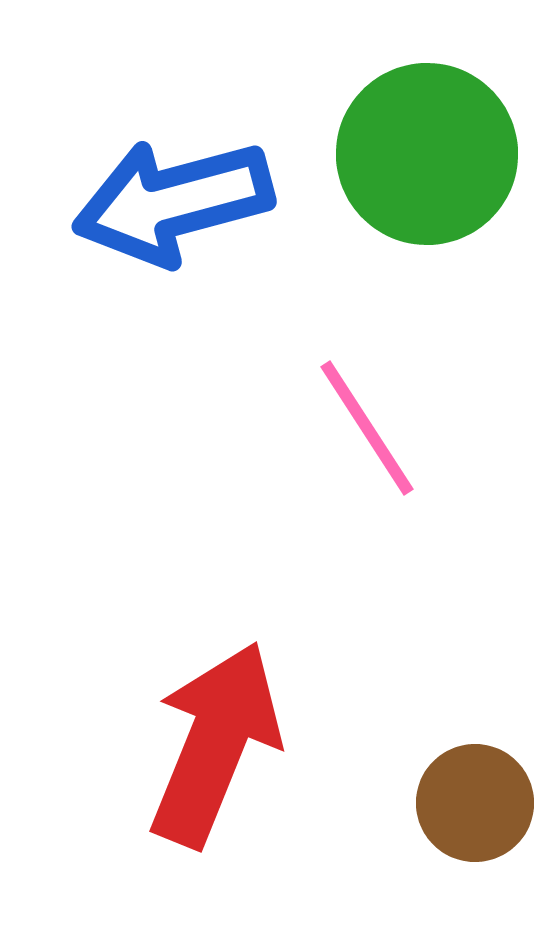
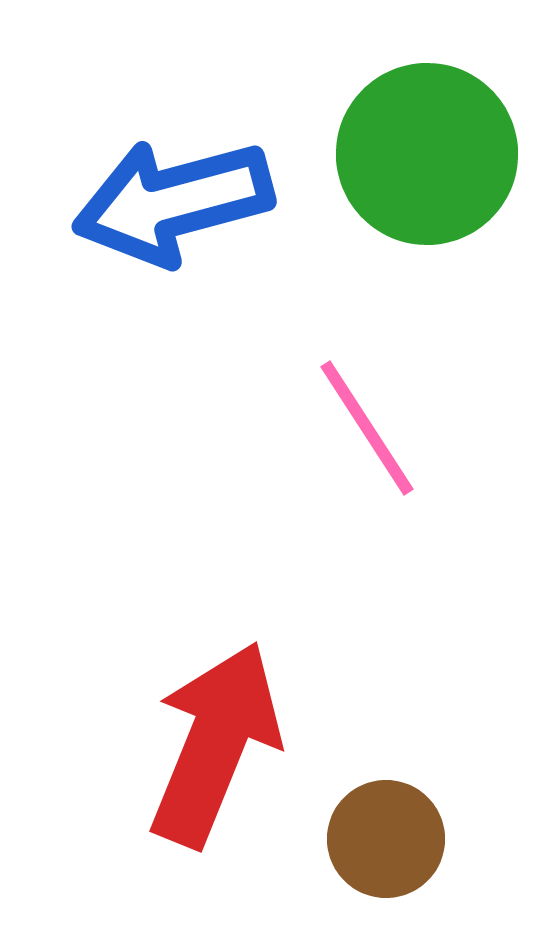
brown circle: moved 89 px left, 36 px down
